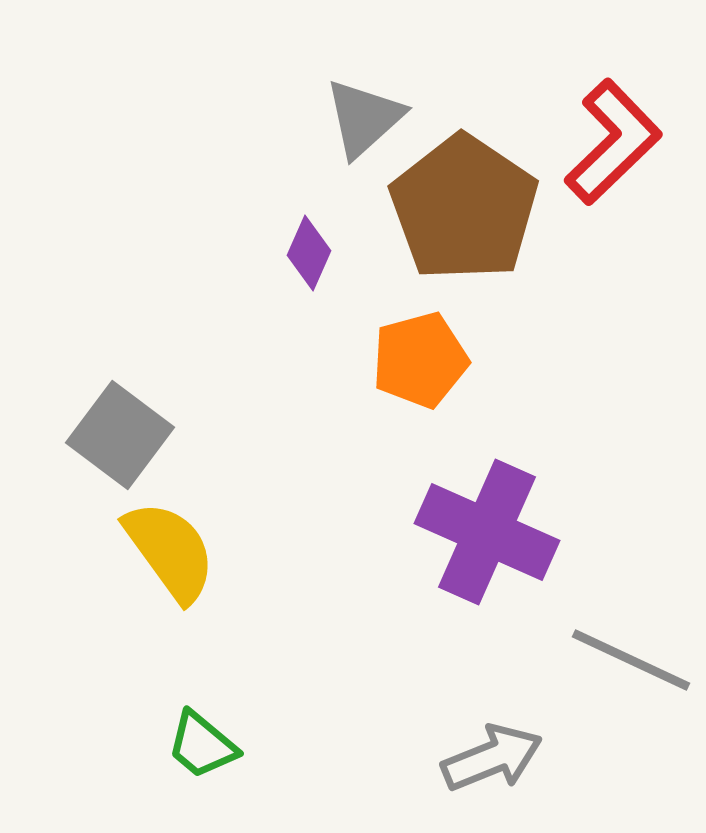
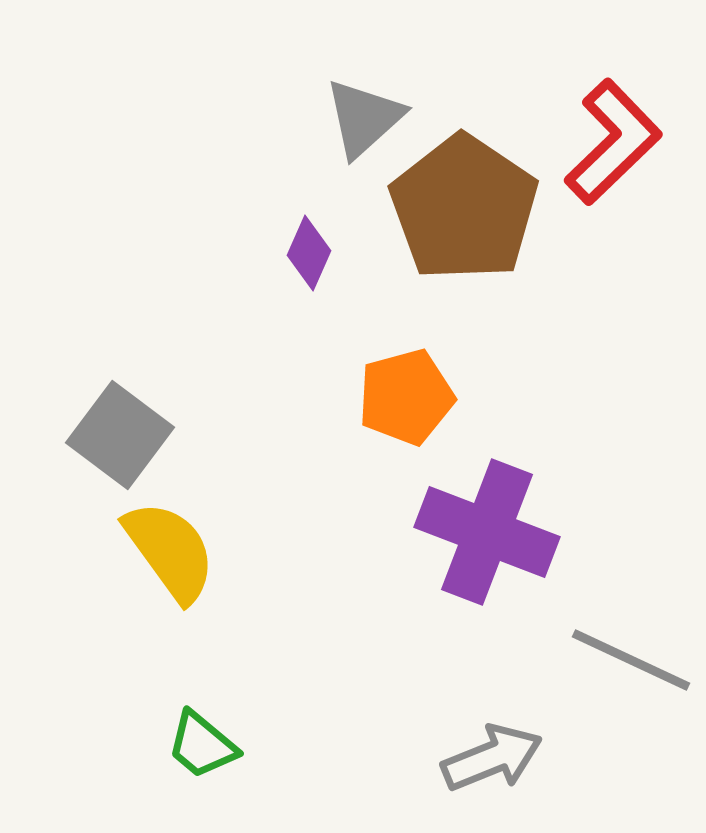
orange pentagon: moved 14 px left, 37 px down
purple cross: rotated 3 degrees counterclockwise
